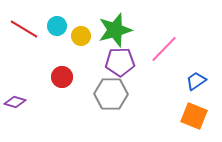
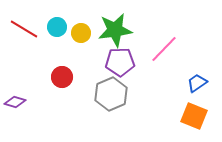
cyan circle: moved 1 px down
green star: rotated 8 degrees clockwise
yellow circle: moved 3 px up
blue trapezoid: moved 1 px right, 2 px down
gray hexagon: rotated 24 degrees counterclockwise
